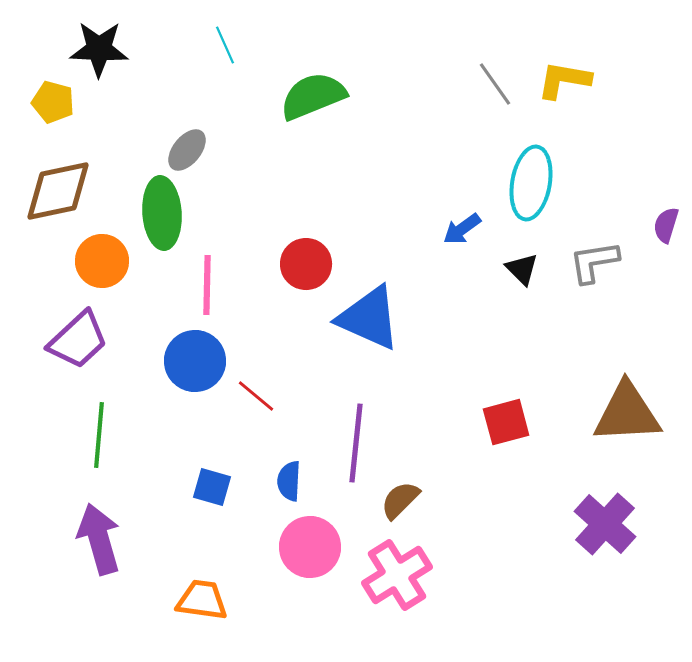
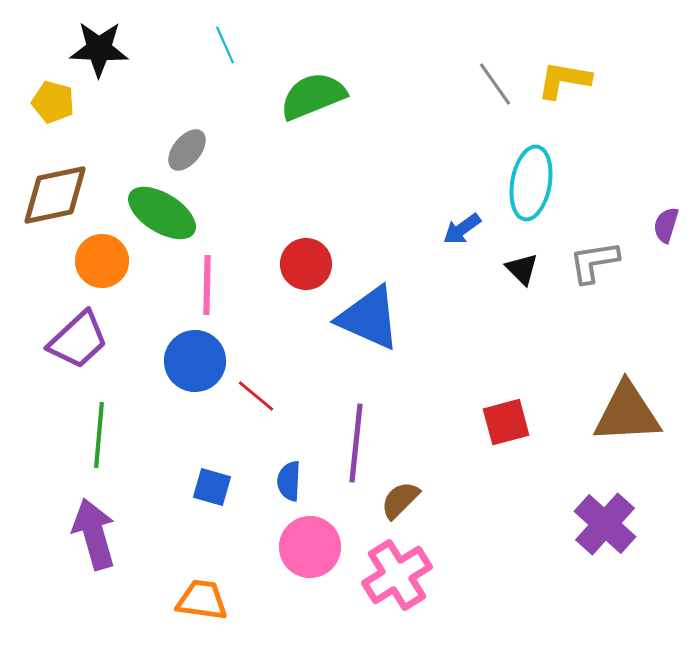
brown diamond: moved 3 px left, 4 px down
green ellipse: rotated 54 degrees counterclockwise
purple arrow: moved 5 px left, 5 px up
